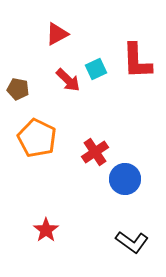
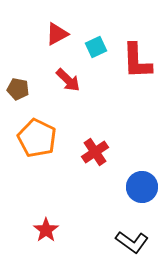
cyan square: moved 22 px up
blue circle: moved 17 px right, 8 px down
